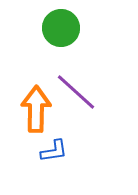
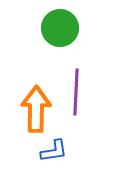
green circle: moved 1 px left
purple line: rotated 51 degrees clockwise
